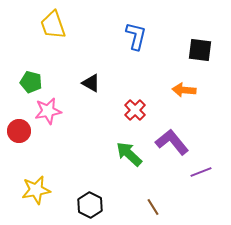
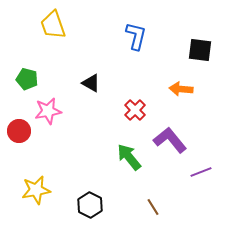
green pentagon: moved 4 px left, 3 px up
orange arrow: moved 3 px left, 1 px up
purple L-shape: moved 2 px left, 2 px up
green arrow: moved 3 px down; rotated 8 degrees clockwise
